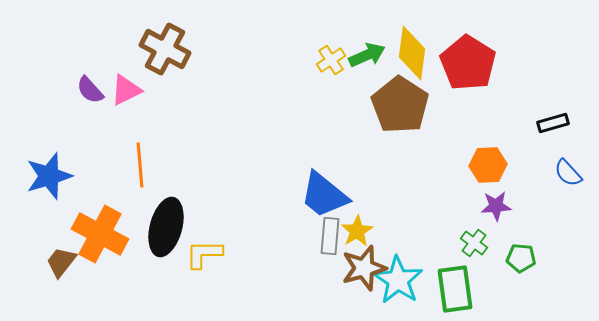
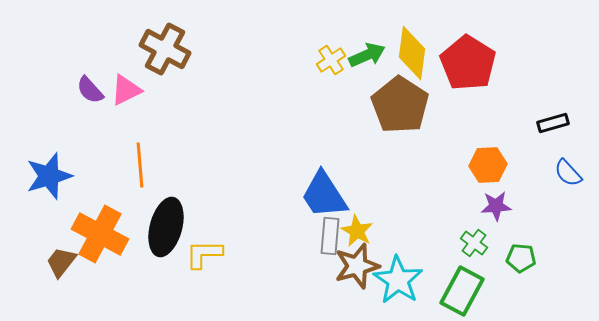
blue trapezoid: rotated 18 degrees clockwise
yellow star: rotated 12 degrees counterclockwise
brown star: moved 7 px left, 2 px up
green rectangle: moved 7 px right, 2 px down; rotated 36 degrees clockwise
